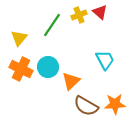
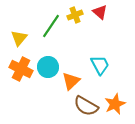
yellow cross: moved 4 px left
green line: moved 1 px left, 1 px down
cyan trapezoid: moved 5 px left, 5 px down
orange star: rotated 20 degrees counterclockwise
